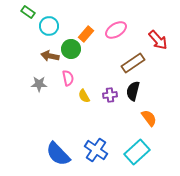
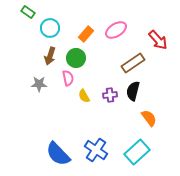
cyan circle: moved 1 px right, 2 px down
green circle: moved 5 px right, 9 px down
brown arrow: rotated 84 degrees counterclockwise
